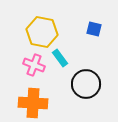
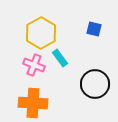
yellow hexagon: moved 1 px left, 1 px down; rotated 20 degrees clockwise
black circle: moved 9 px right
